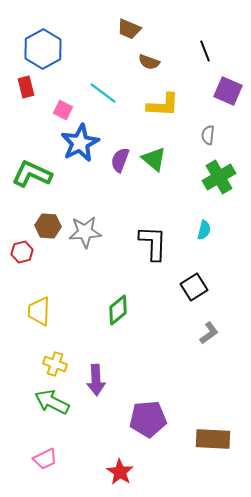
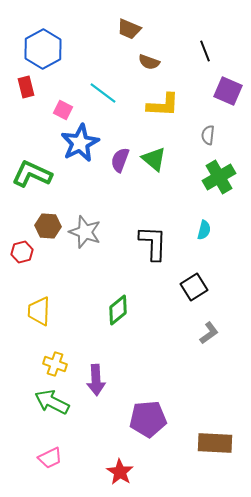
gray star: rotated 24 degrees clockwise
brown rectangle: moved 2 px right, 4 px down
pink trapezoid: moved 5 px right, 1 px up
